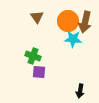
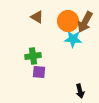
brown triangle: rotated 24 degrees counterclockwise
brown arrow: rotated 15 degrees clockwise
green cross: rotated 28 degrees counterclockwise
black arrow: rotated 24 degrees counterclockwise
